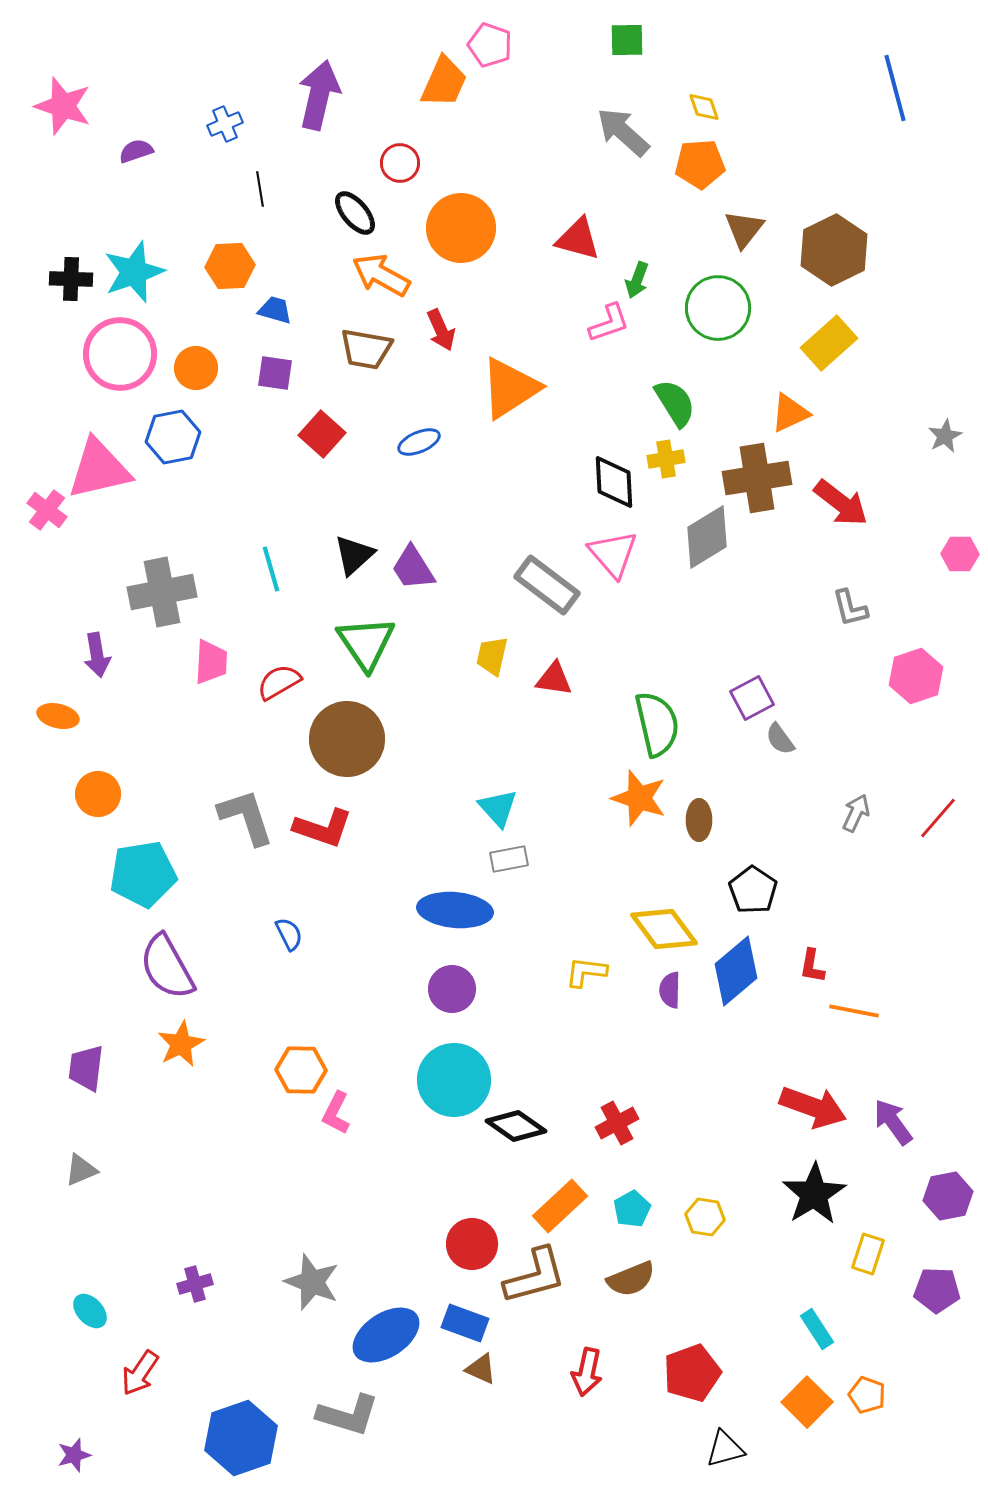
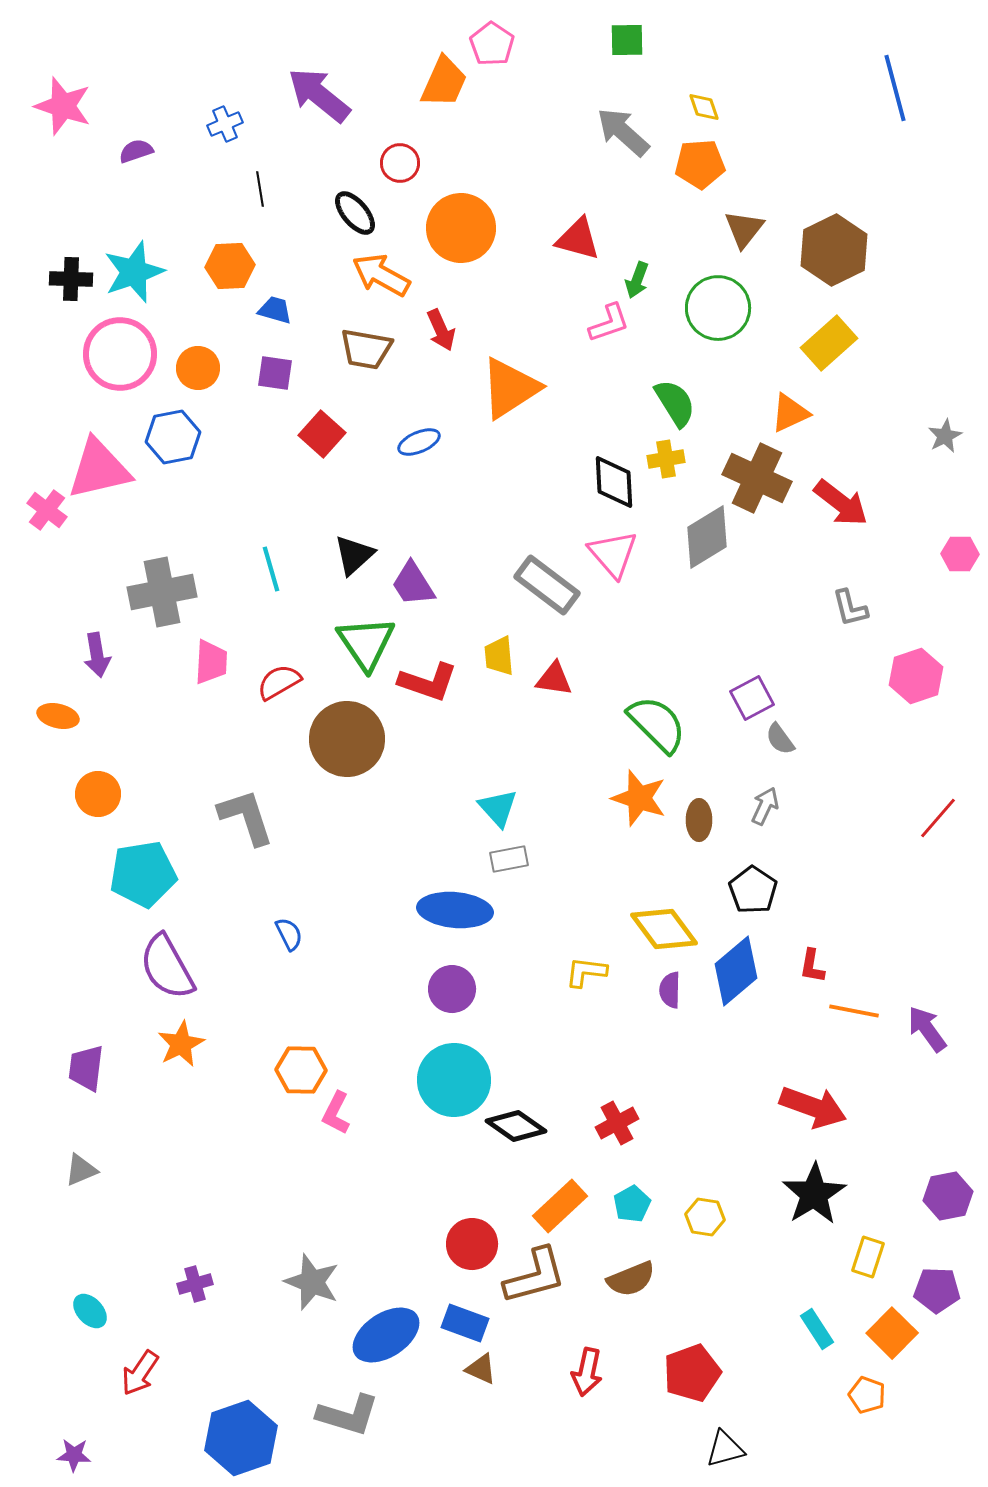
pink pentagon at (490, 45): moved 2 px right, 1 px up; rotated 15 degrees clockwise
purple arrow at (319, 95): rotated 64 degrees counterclockwise
orange circle at (196, 368): moved 2 px right
brown cross at (757, 478): rotated 34 degrees clockwise
purple trapezoid at (413, 568): moved 16 px down
yellow trapezoid at (492, 656): moved 7 px right; rotated 18 degrees counterclockwise
green semicircle at (657, 724): rotated 32 degrees counterclockwise
gray arrow at (856, 813): moved 91 px left, 7 px up
red L-shape at (323, 828): moved 105 px right, 146 px up
purple arrow at (893, 1122): moved 34 px right, 93 px up
cyan pentagon at (632, 1209): moved 5 px up
yellow rectangle at (868, 1254): moved 3 px down
orange square at (807, 1402): moved 85 px right, 69 px up
purple star at (74, 1455): rotated 20 degrees clockwise
